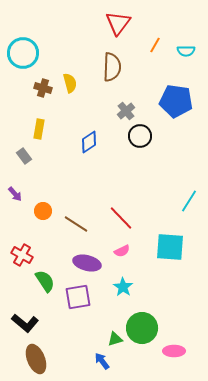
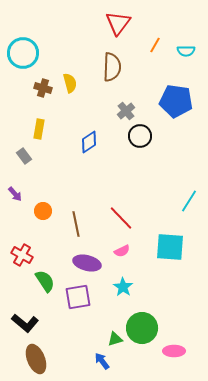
brown line: rotated 45 degrees clockwise
